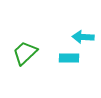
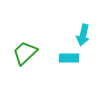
cyan arrow: moved 2 px up; rotated 80 degrees counterclockwise
